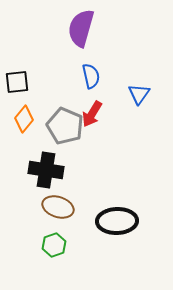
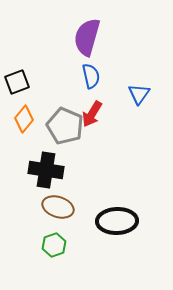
purple semicircle: moved 6 px right, 9 px down
black square: rotated 15 degrees counterclockwise
